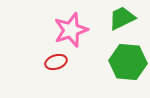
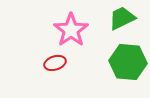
pink star: rotated 16 degrees counterclockwise
red ellipse: moved 1 px left, 1 px down
